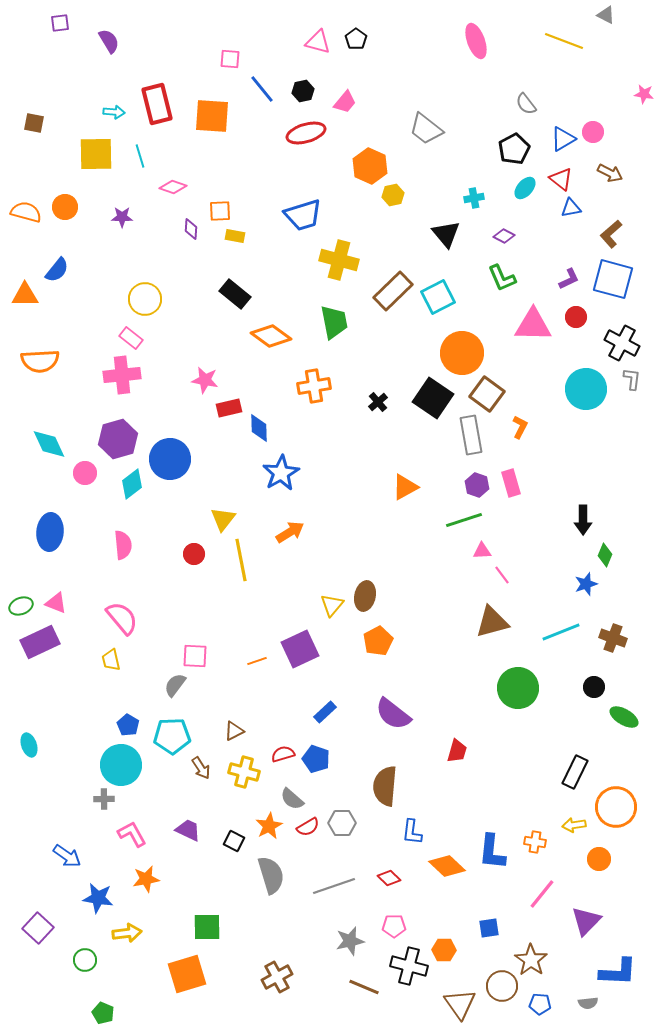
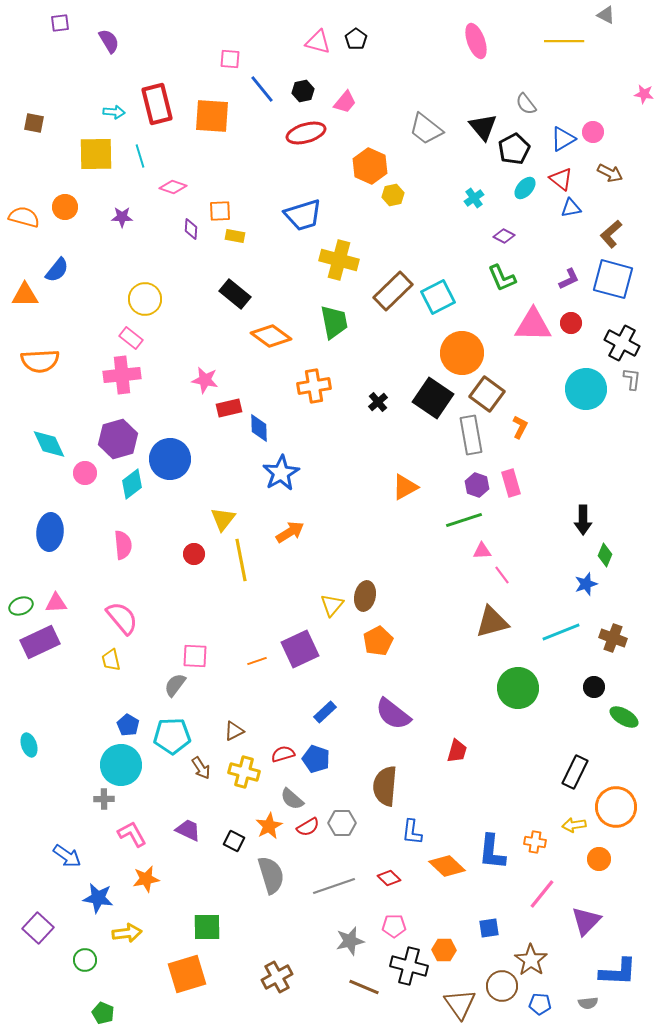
yellow line at (564, 41): rotated 21 degrees counterclockwise
cyan cross at (474, 198): rotated 24 degrees counterclockwise
orange semicircle at (26, 212): moved 2 px left, 5 px down
black triangle at (446, 234): moved 37 px right, 107 px up
red circle at (576, 317): moved 5 px left, 6 px down
pink triangle at (56, 603): rotated 25 degrees counterclockwise
